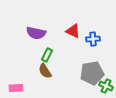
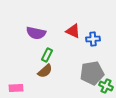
brown semicircle: rotated 98 degrees counterclockwise
